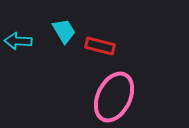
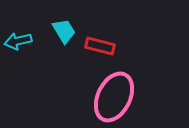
cyan arrow: rotated 16 degrees counterclockwise
